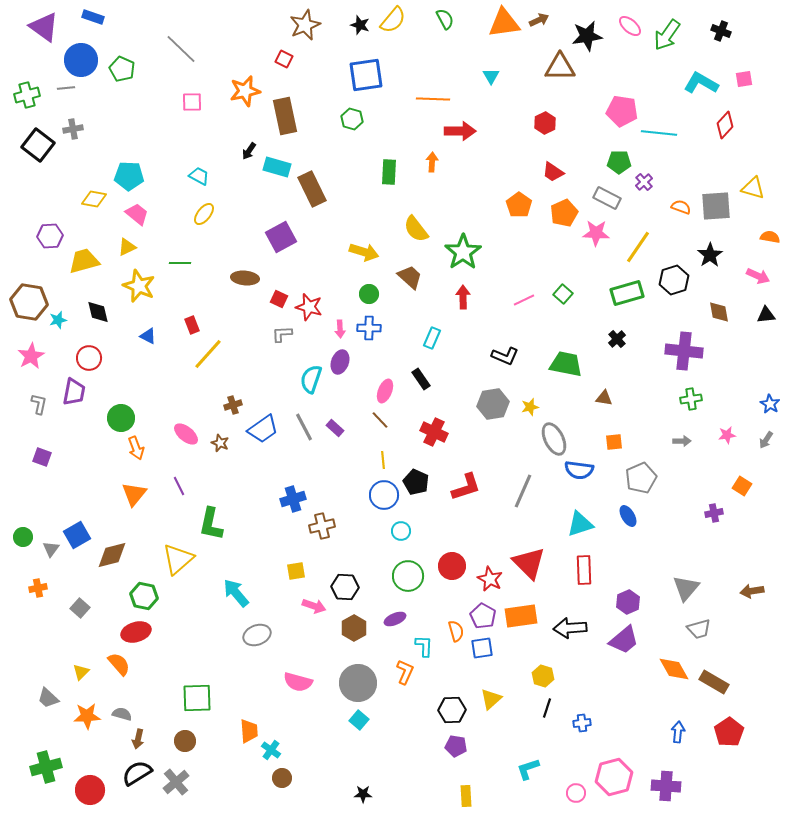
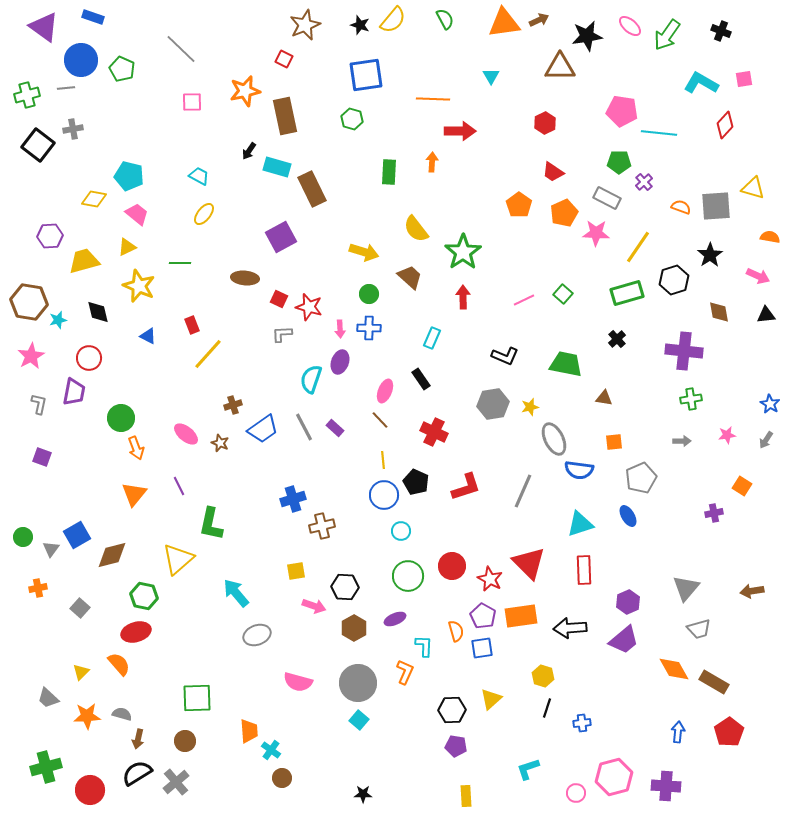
cyan pentagon at (129, 176): rotated 12 degrees clockwise
